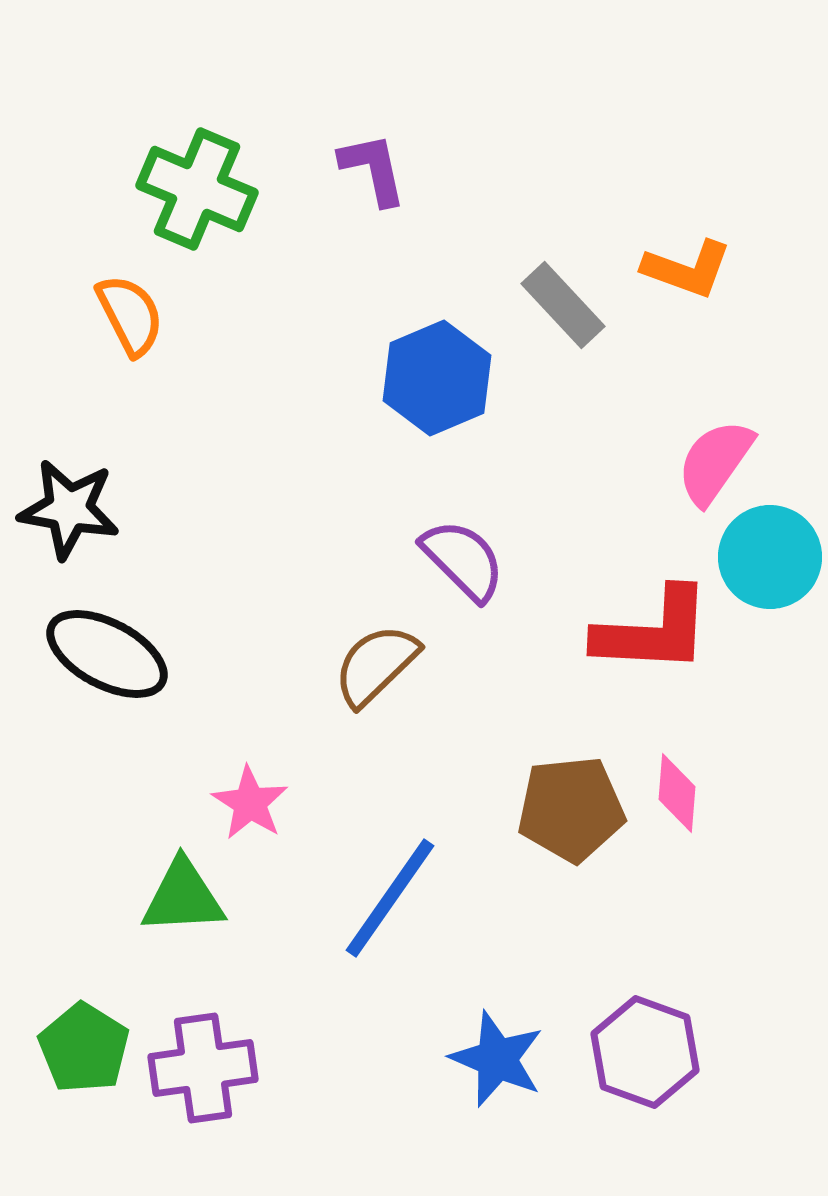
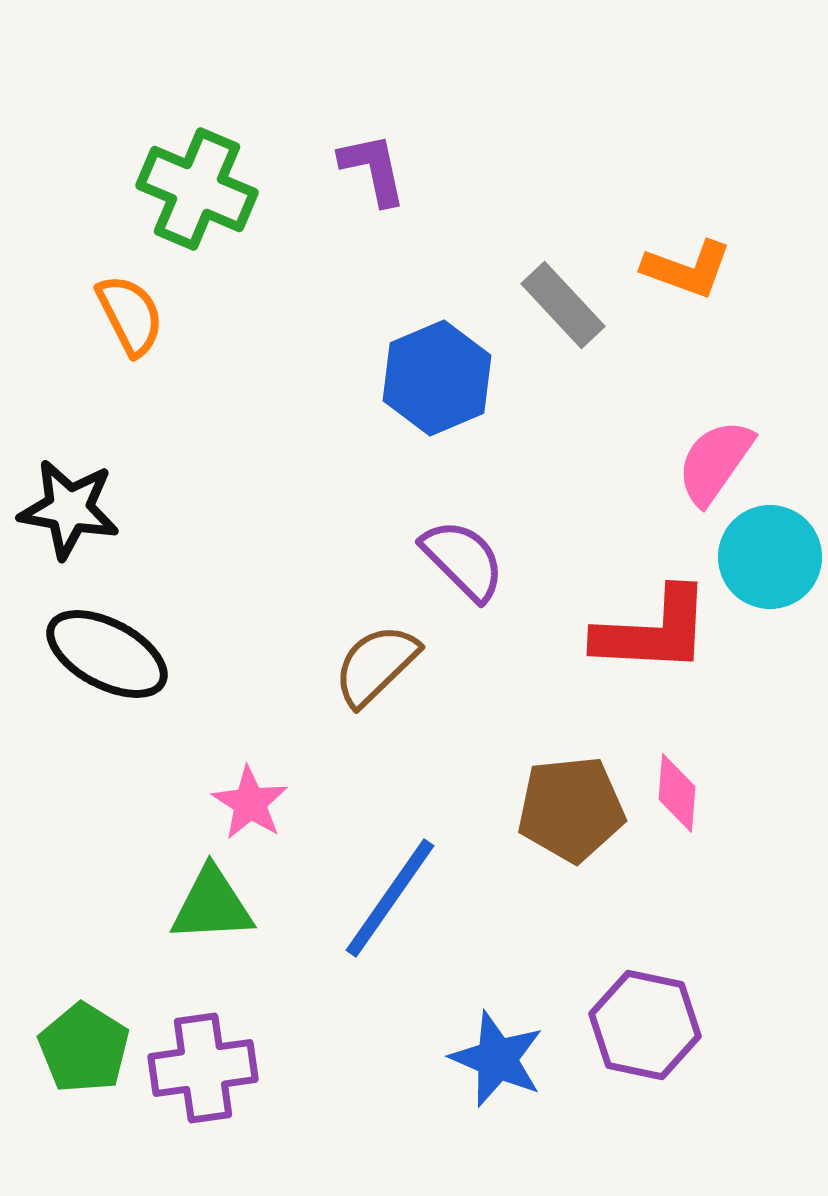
green triangle: moved 29 px right, 8 px down
purple hexagon: moved 27 px up; rotated 8 degrees counterclockwise
